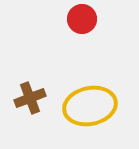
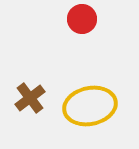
brown cross: rotated 16 degrees counterclockwise
